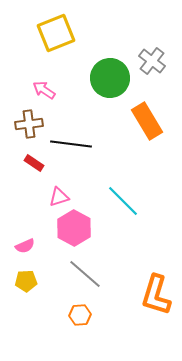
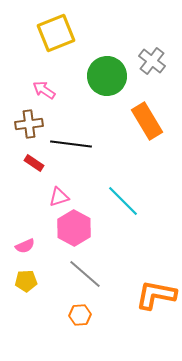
green circle: moved 3 px left, 2 px up
orange L-shape: rotated 84 degrees clockwise
